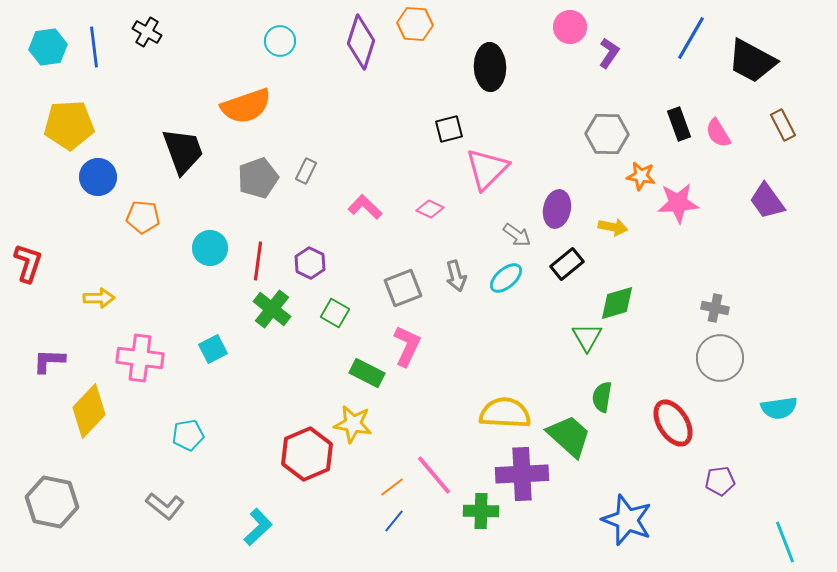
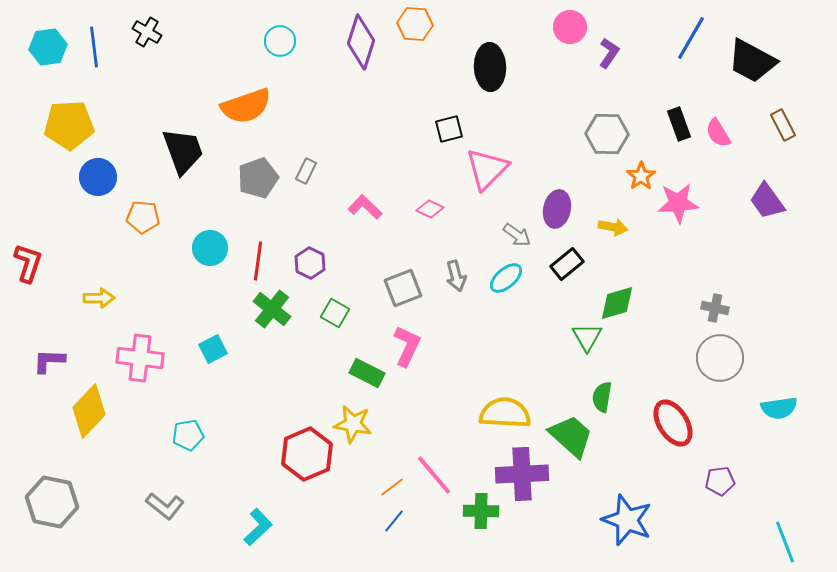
orange star at (641, 176): rotated 28 degrees clockwise
green trapezoid at (569, 436): moved 2 px right
